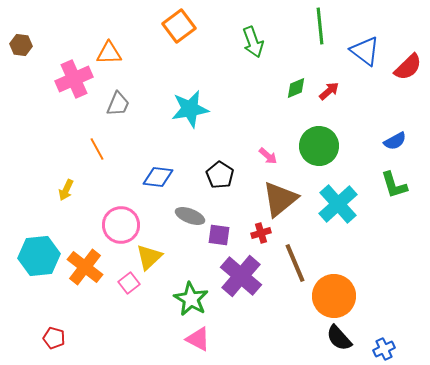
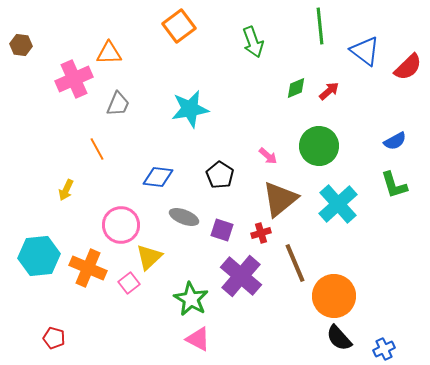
gray ellipse: moved 6 px left, 1 px down
purple square: moved 3 px right, 5 px up; rotated 10 degrees clockwise
orange cross: moved 3 px right, 1 px down; rotated 15 degrees counterclockwise
